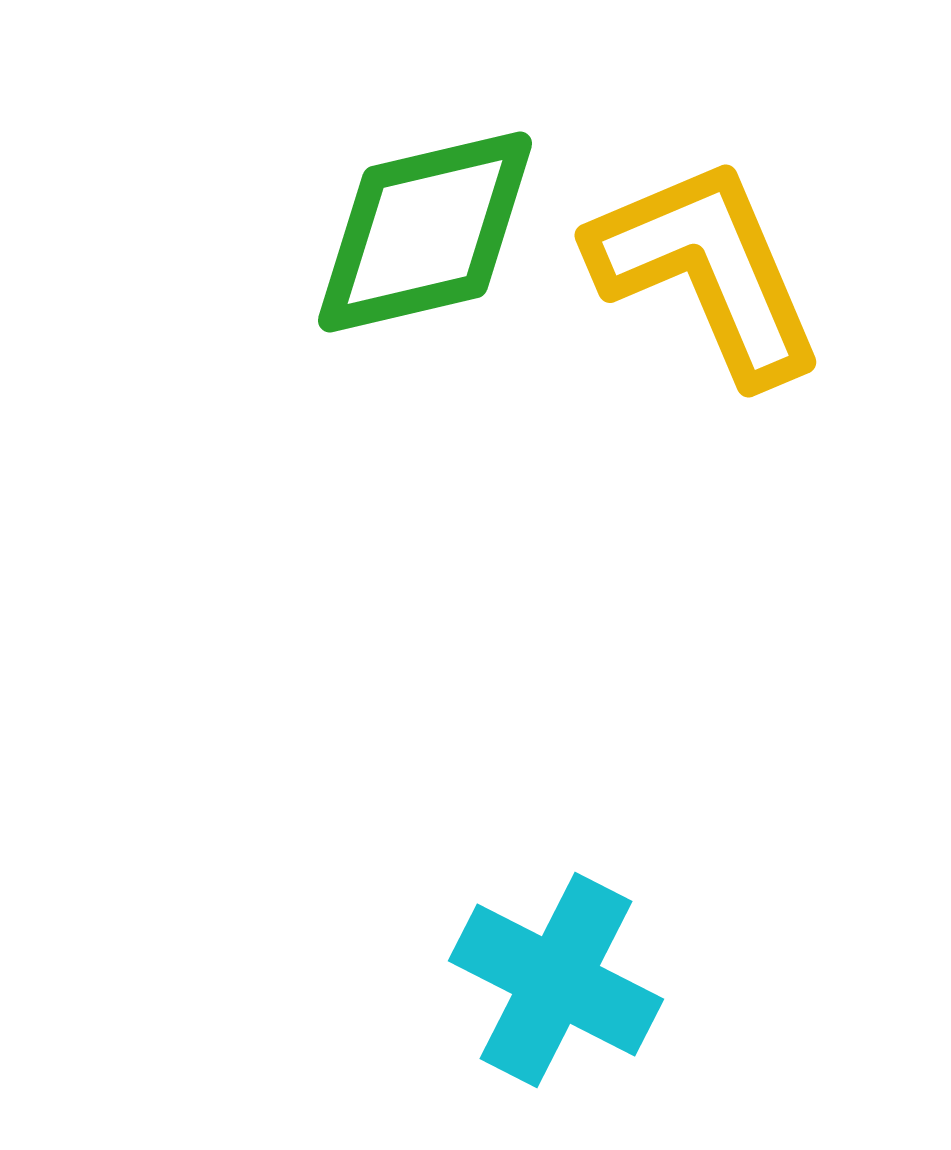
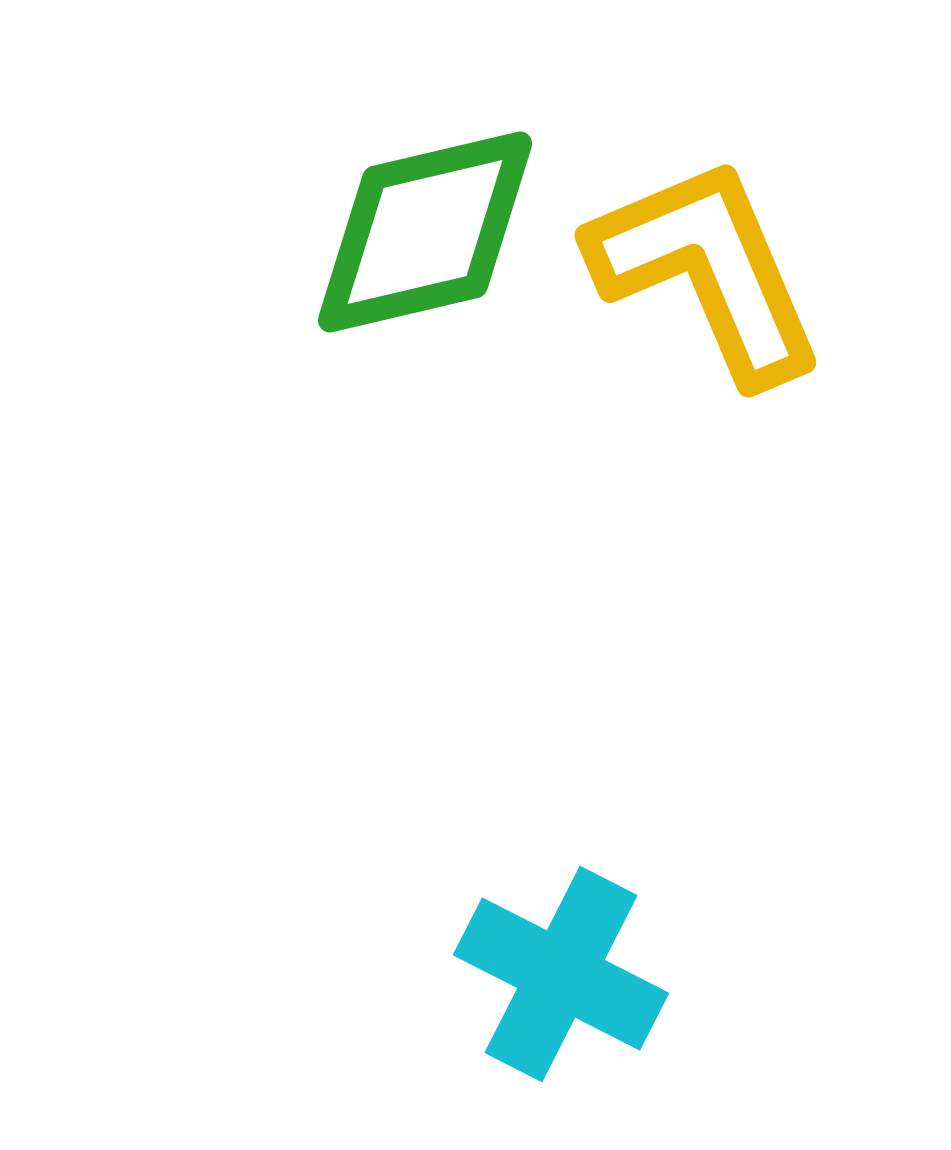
cyan cross: moved 5 px right, 6 px up
